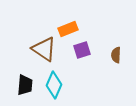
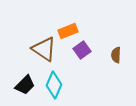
orange rectangle: moved 2 px down
purple square: rotated 18 degrees counterclockwise
black trapezoid: rotated 40 degrees clockwise
